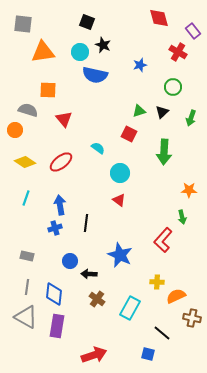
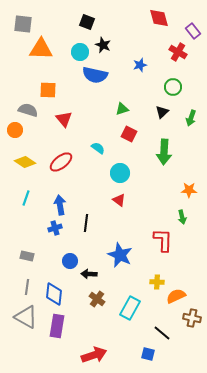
orange triangle at (43, 52): moved 2 px left, 3 px up; rotated 10 degrees clockwise
green triangle at (139, 111): moved 17 px left, 2 px up
red L-shape at (163, 240): rotated 140 degrees clockwise
